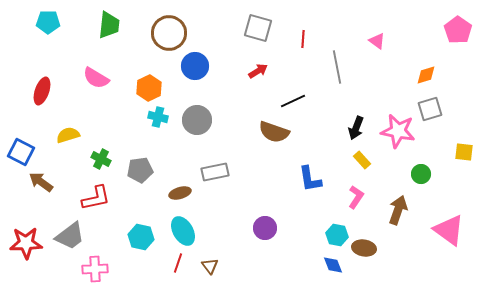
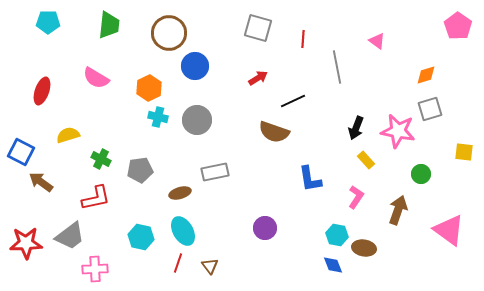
pink pentagon at (458, 30): moved 4 px up
red arrow at (258, 71): moved 7 px down
yellow rectangle at (362, 160): moved 4 px right
